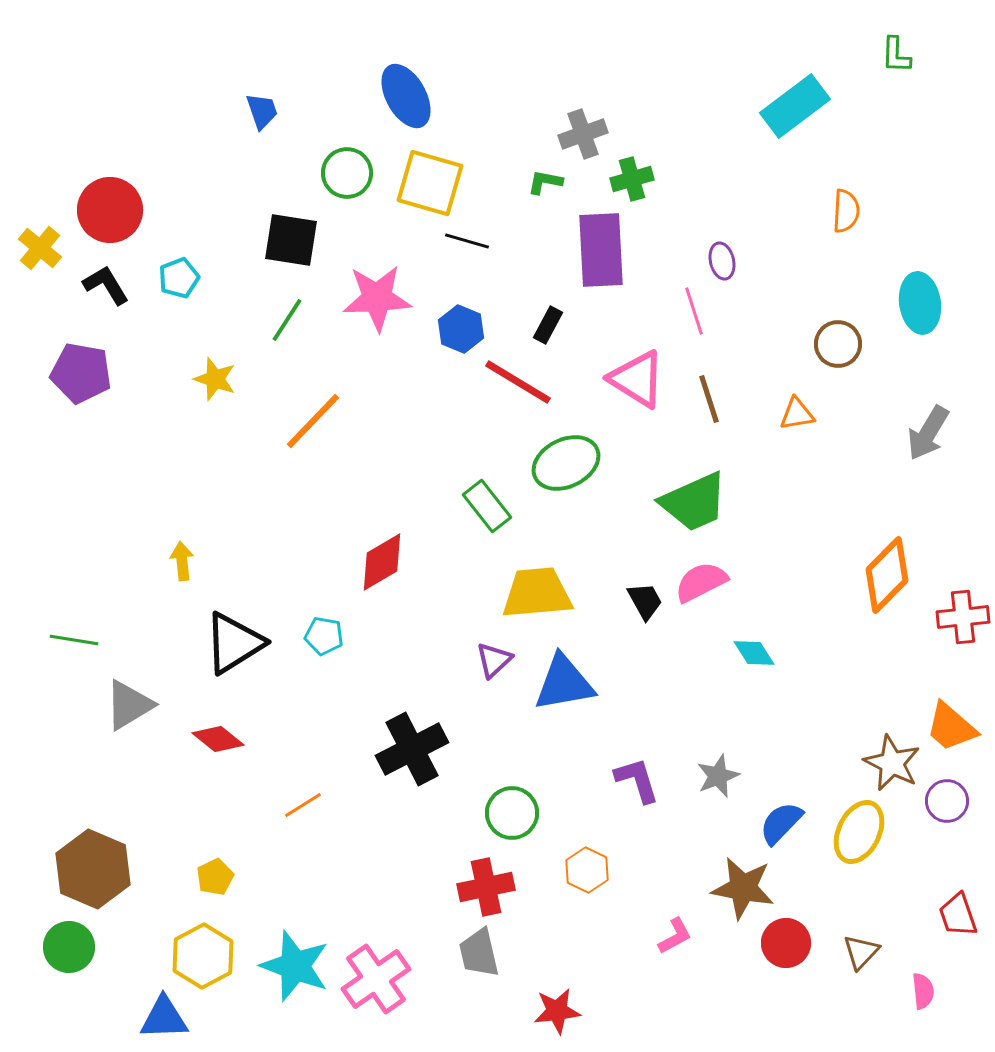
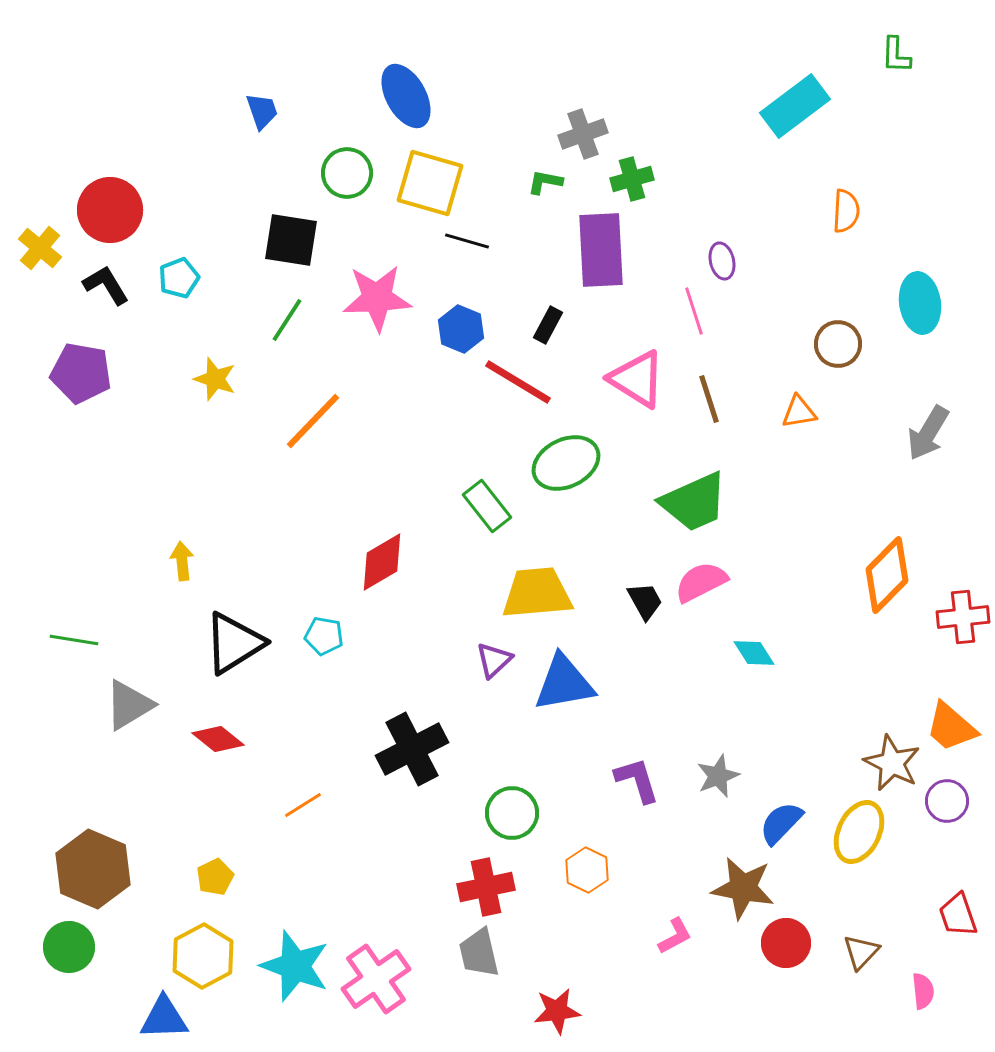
orange triangle at (797, 414): moved 2 px right, 2 px up
